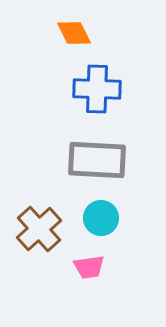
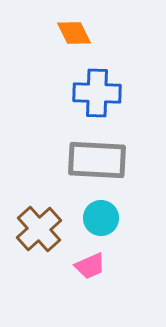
blue cross: moved 4 px down
pink trapezoid: moved 1 px right, 1 px up; rotated 16 degrees counterclockwise
